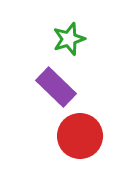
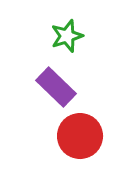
green star: moved 2 px left, 3 px up
